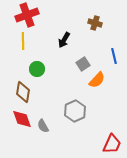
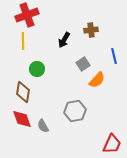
brown cross: moved 4 px left, 7 px down; rotated 24 degrees counterclockwise
gray hexagon: rotated 15 degrees clockwise
